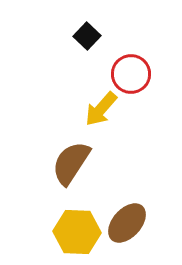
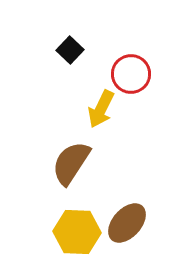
black square: moved 17 px left, 14 px down
yellow arrow: rotated 15 degrees counterclockwise
